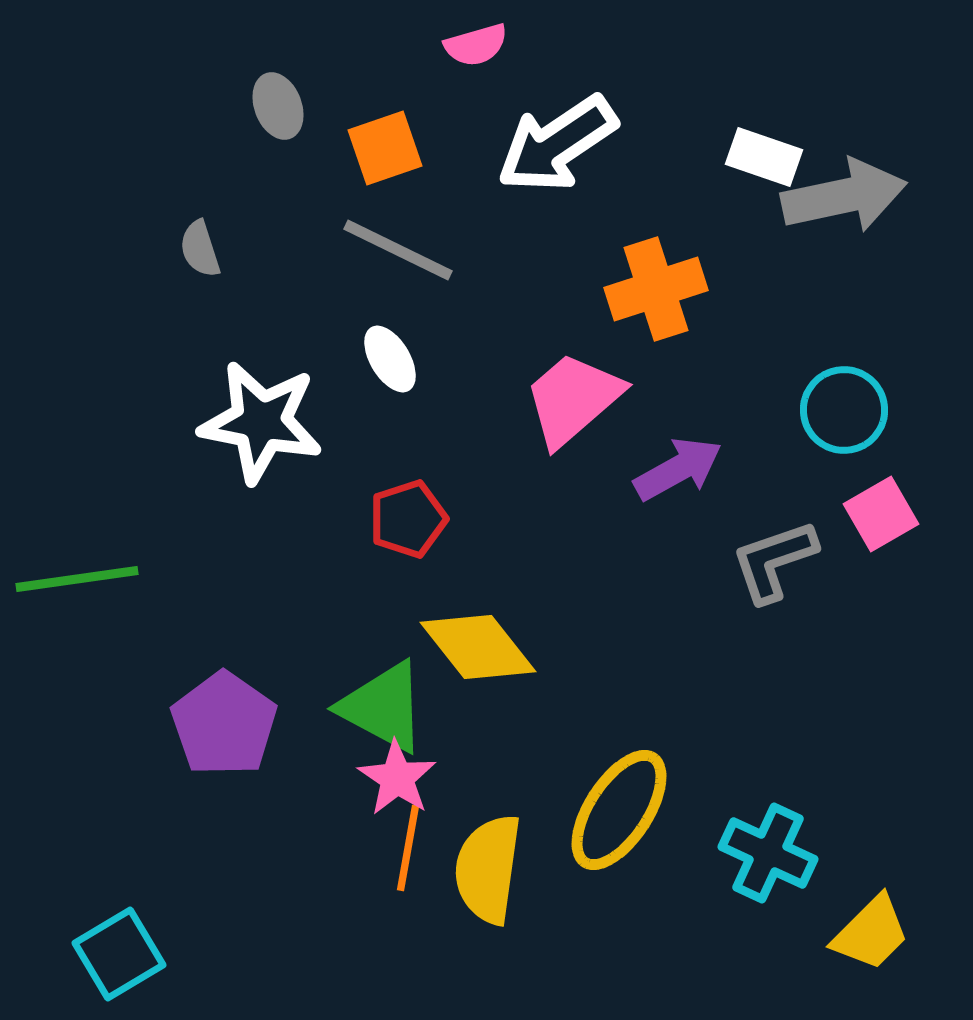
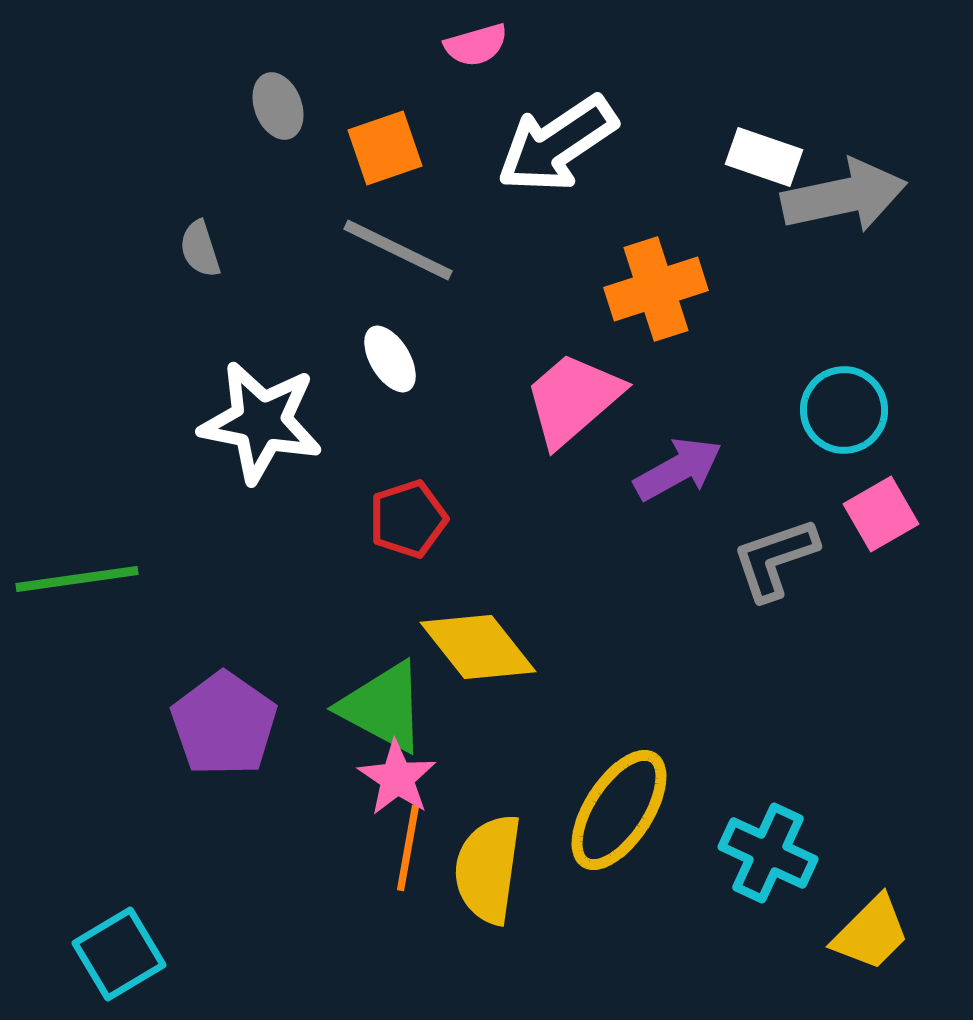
gray L-shape: moved 1 px right, 2 px up
